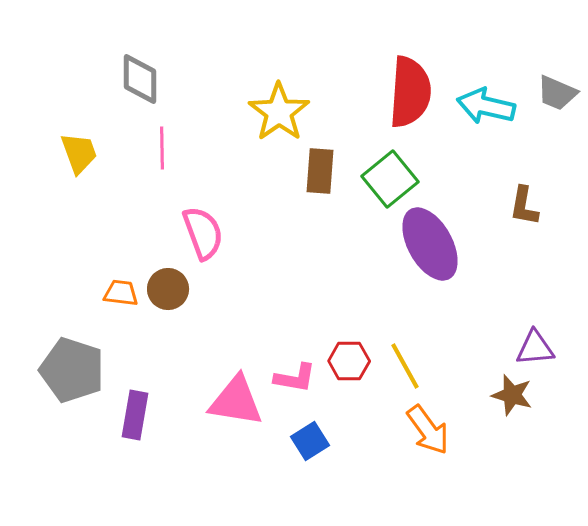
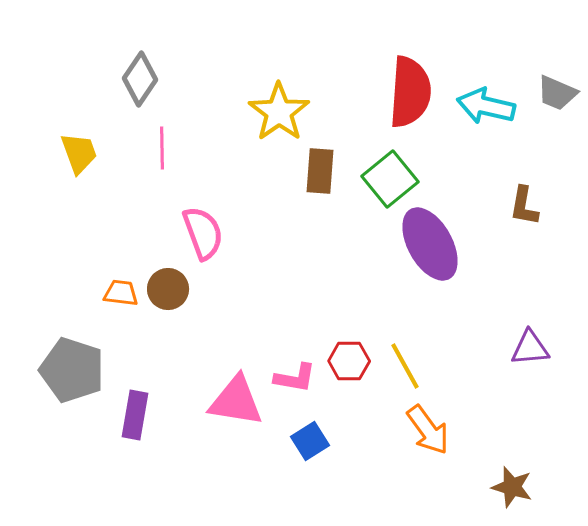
gray diamond: rotated 34 degrees clockwise
purple triangle: moved 5 px left
brown star: moved 92 px down
